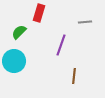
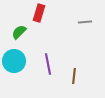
purple line: moved 13 px left, 19 px down; rotated 30 degrees counterclockwise
